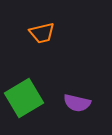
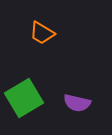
orange trapezoid: rotated 44 degrees clockwise
